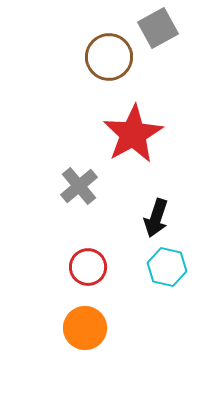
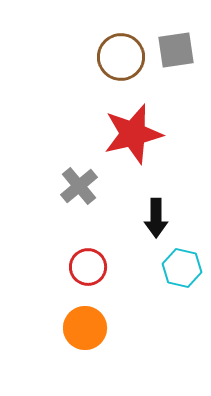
gray square: moved 18 px right, 22 px down; rotated 21 degrees clockwise
brown circle: moved 12 px right
red star: rotated 16 degrees clockwise
black arrow: rotated 18 degrees counterclockwise
cyan hexagon: moved 15 px right, 1 px down
